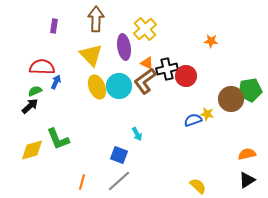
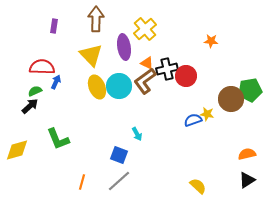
yellow diamond: moved 15 px left
